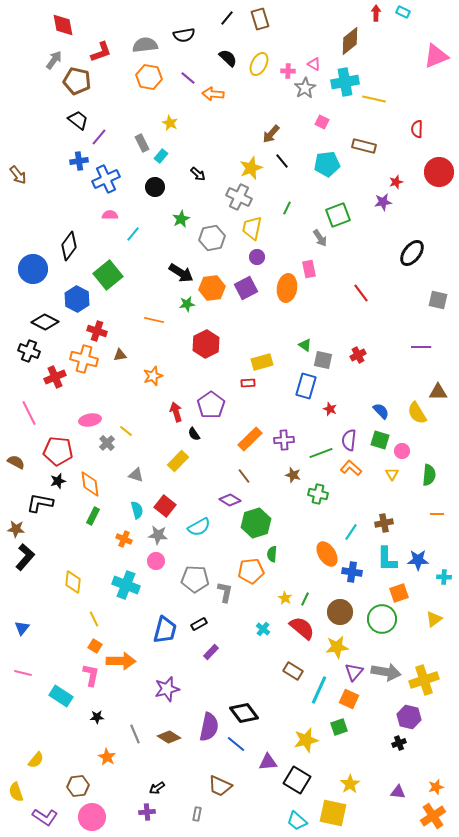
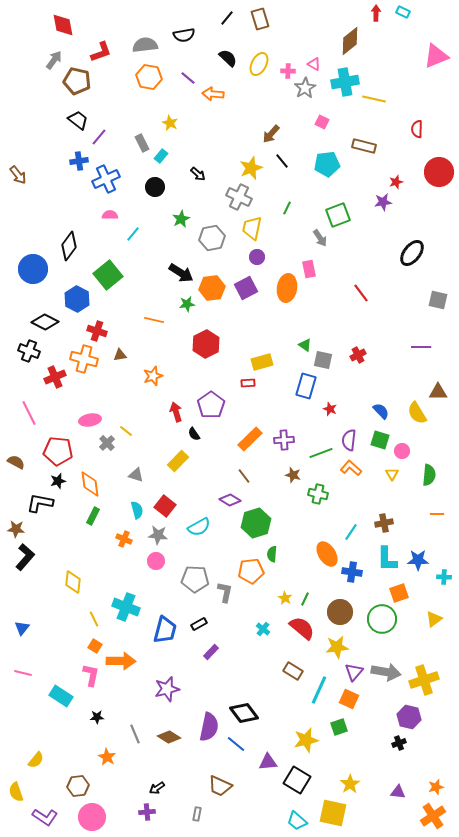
cyan cross at (126, 585): moved 22 px down
